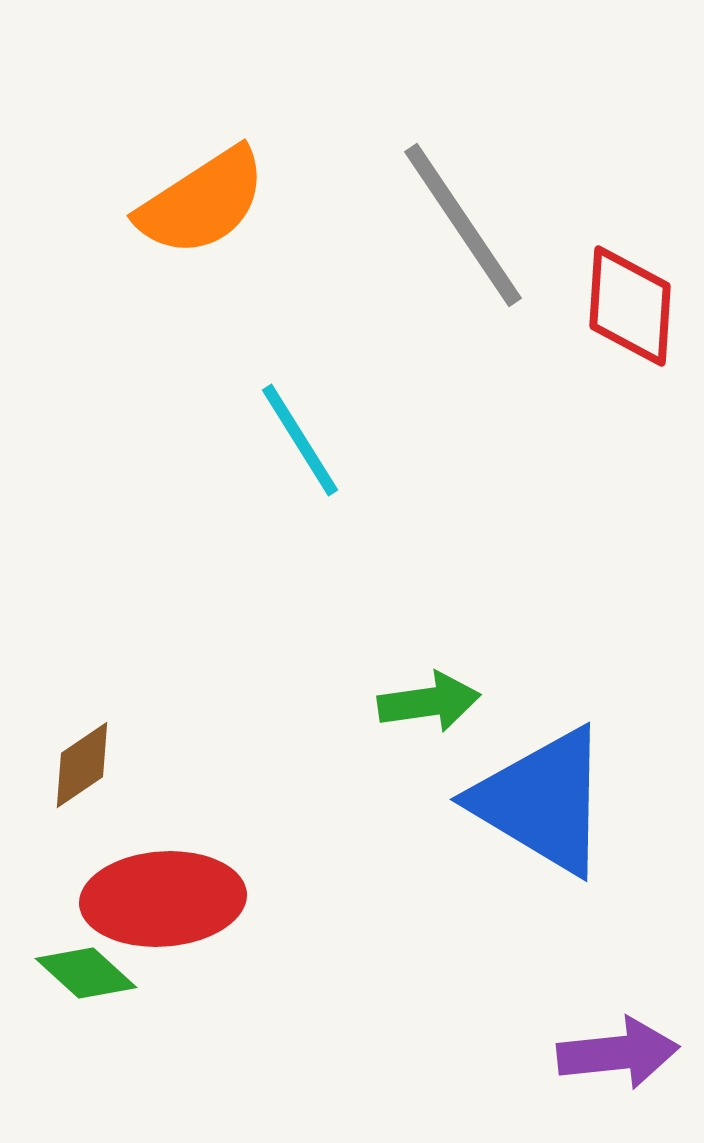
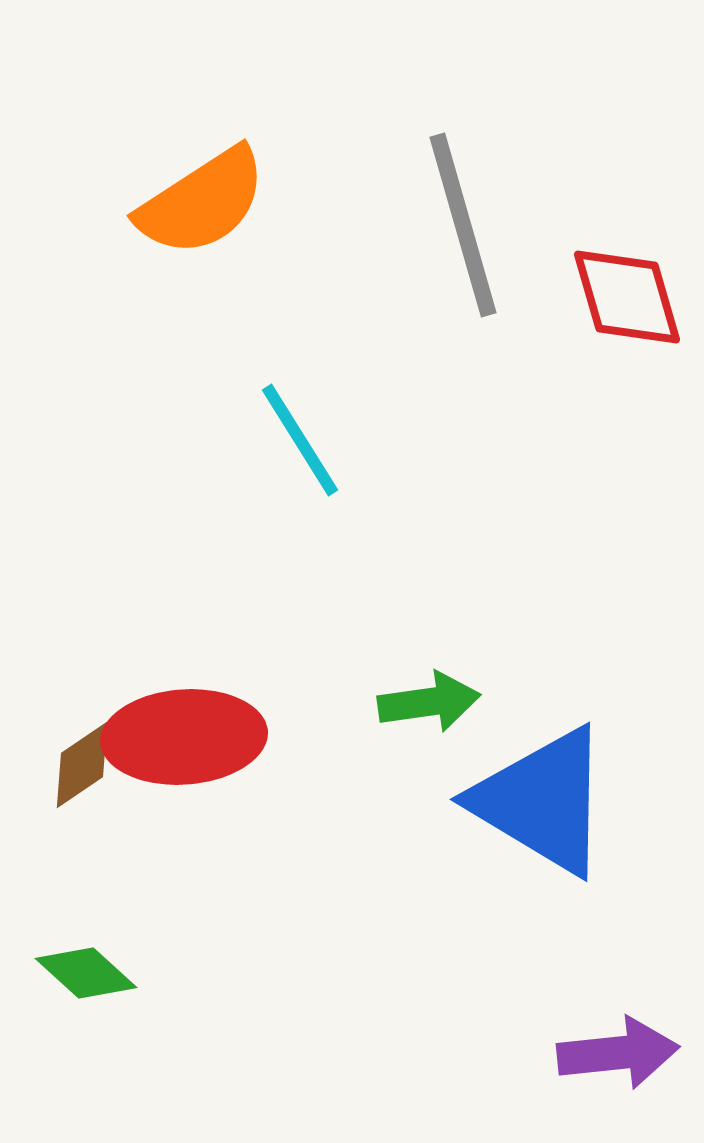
gray line: rotated 18 degrees clockwise
red diamond: moved 3 px left, 9 px up; rotated 20 degrees counterclockwise
red ellipse: moved 21 px right, 162 px up
